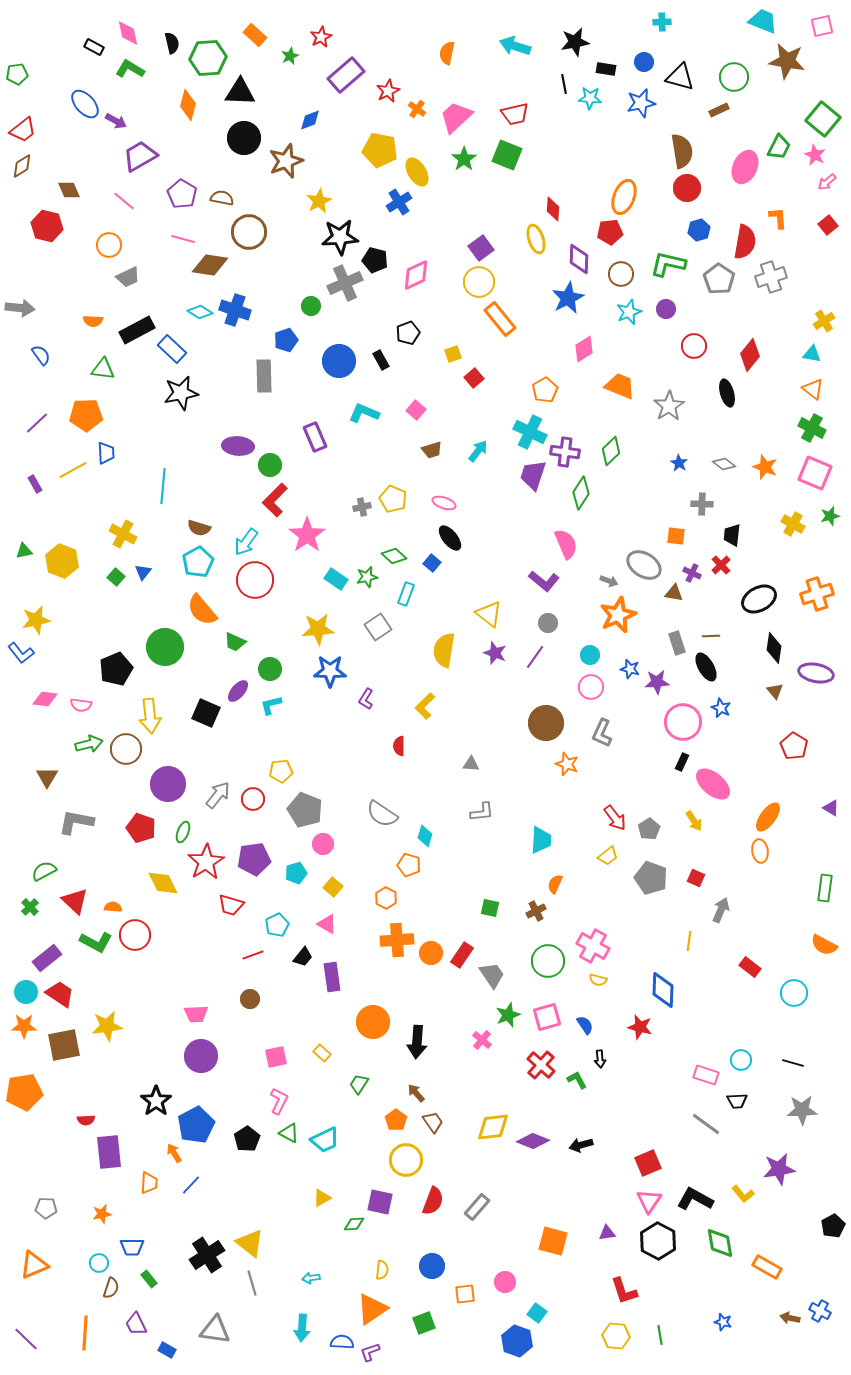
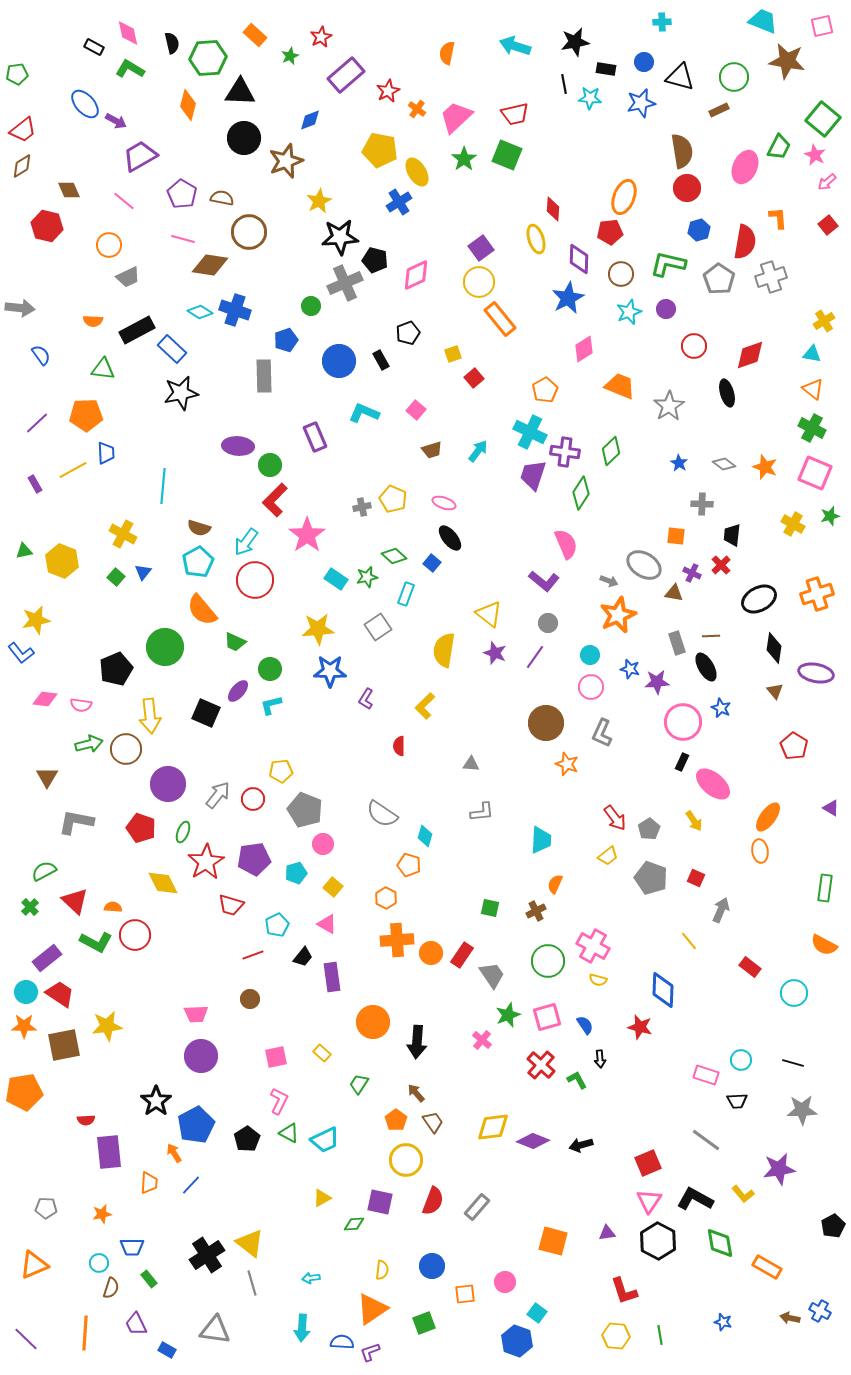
red diamond at (750, 355): rotated 32 degrees clockwise
yellow line at (689, 941): rotated 48 degrees counterclockwise
gray line at (706, 1124): moved 16 px down
